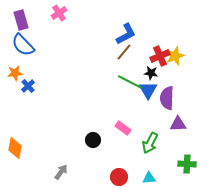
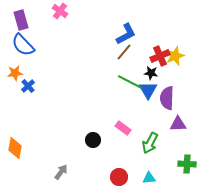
pink cross: moved 1 px right, 2 px up; rotated 21 degrees counterclockwise
